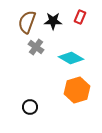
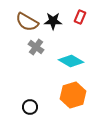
brown semicircle: rotated 80 degrees counterclockwise
cyan diamond: moved 3 px down
orange hexagon: moved 4 px left, 5 px down
